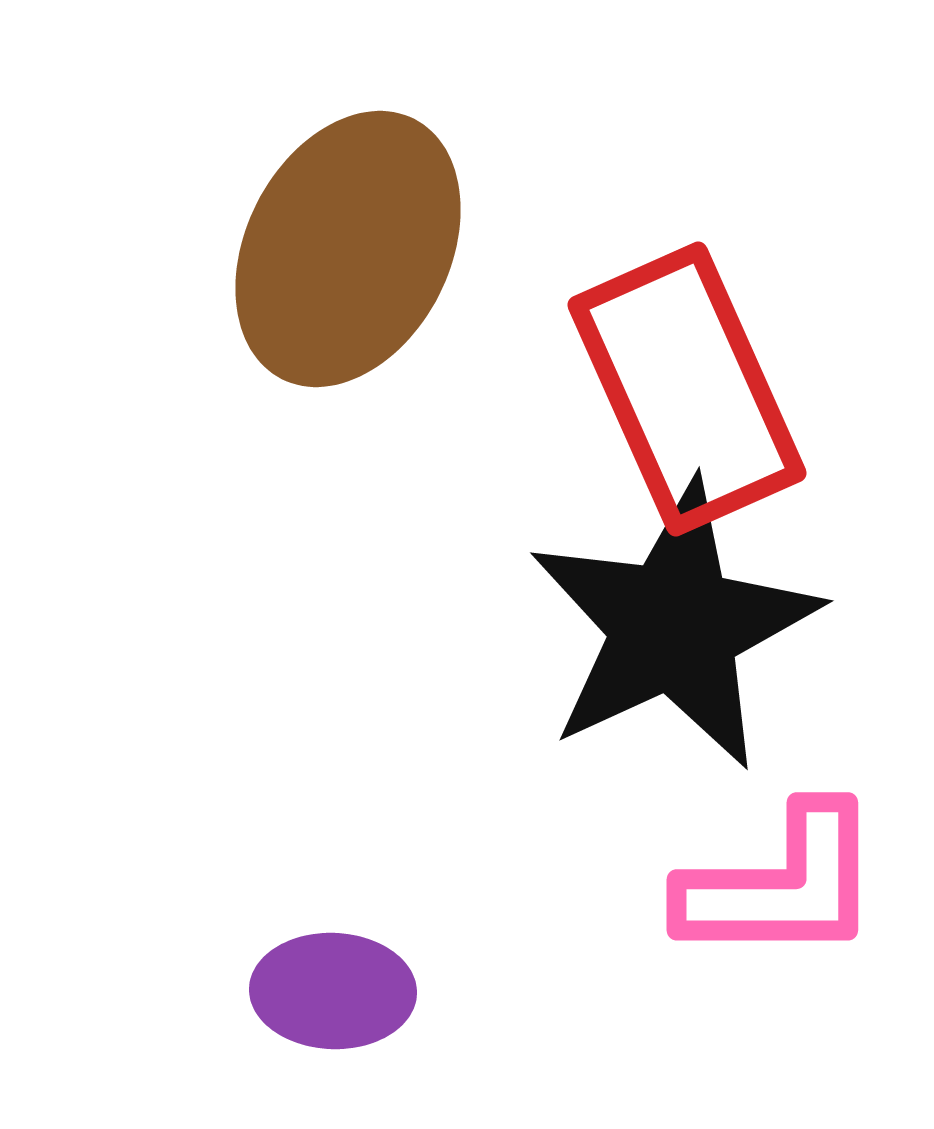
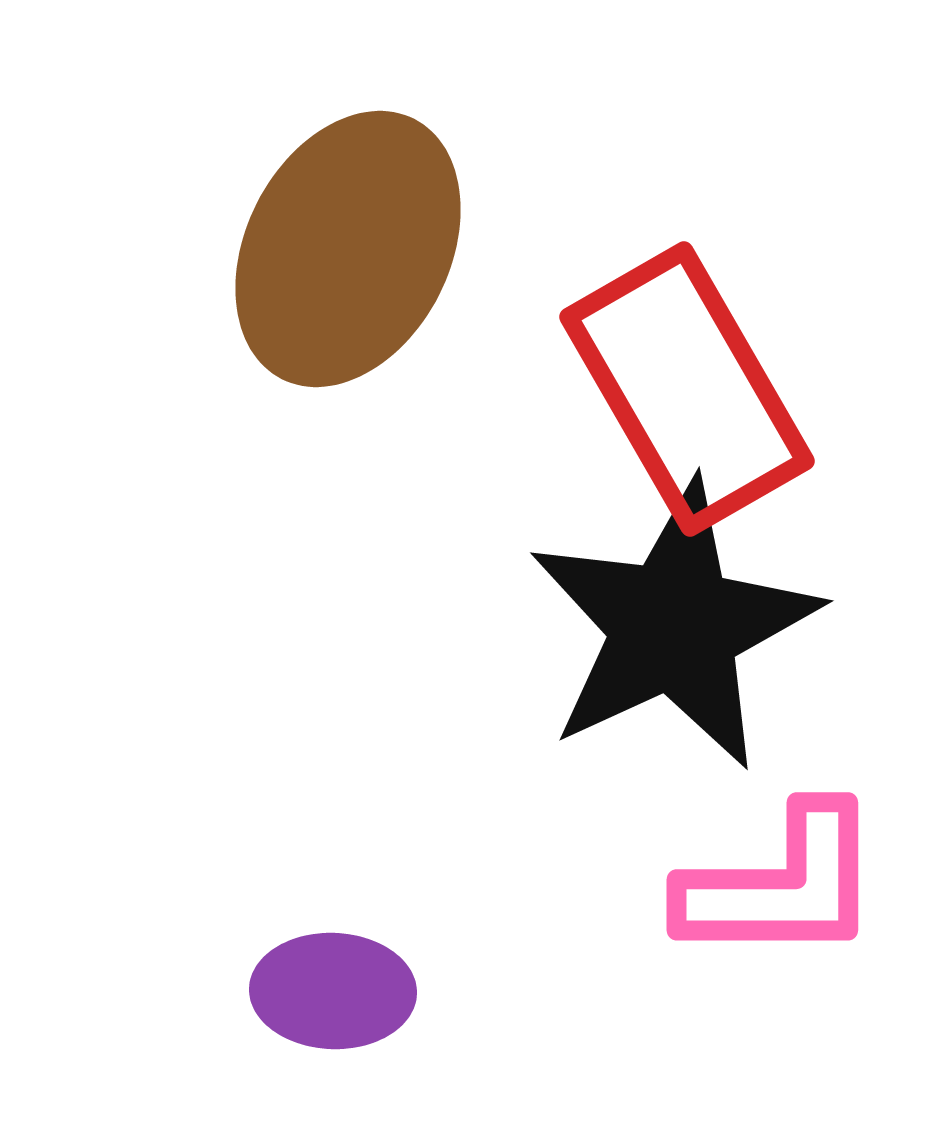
red rectangle: rotated 6 degrees counterclockwise
